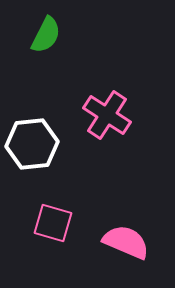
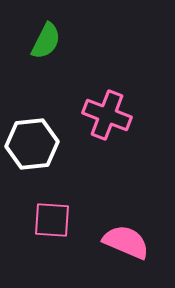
green semicircle: moved 6 px down
pink cross: rotated 12 degrees counterclockwise
pink square: moved 1 px left, 3 px up; rotated 12 degrees counterclockwise
